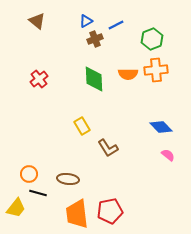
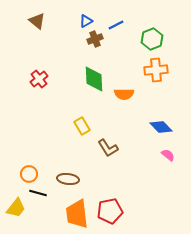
orange semicircle: moved 4 px left, 20 px down
